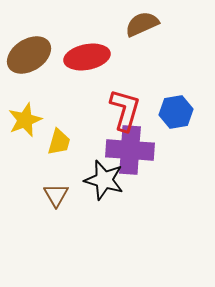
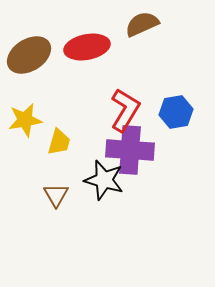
red ellipse: moved 10 px up
red L-shape: rotated 15 degrees clockwise
yellow star: rotated 12 degrees clockwise
